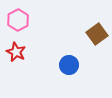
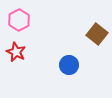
pink hexagon: moved 1 px right
brown square: rotated 15 degrees counterclockwise
